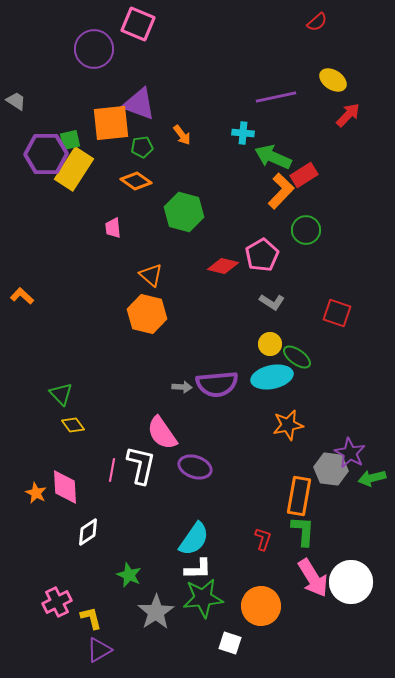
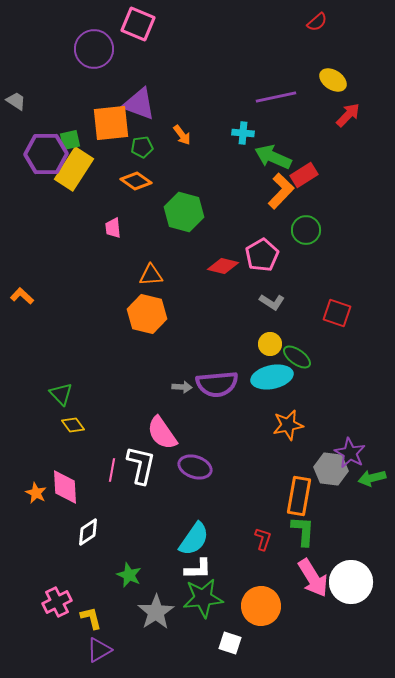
orange triangle at (151, 275): rotated 45 degrees counterclockwise
